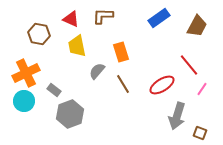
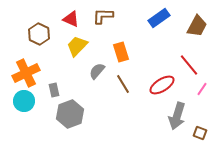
brown hexagon: rotated 15 degrees clockwise
yellow trapezoid: rotated 55 degrees clockwise
gray rectangle: rotated 40 degrees clockwise
